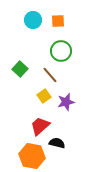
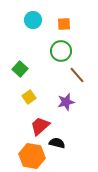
orange square: moved 6 px right, 3 px down
brown line: moved 27 px right
yellow square: moved 15 px left, 1 px down
